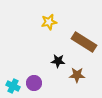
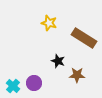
yellow star: moved 1 px down; rotated 28 degrees clockwise
brown rectangle: moved 4 px up
black star: rotated 16 degrees clockwise
cyan cross: rotated 16 degrees clockwise
